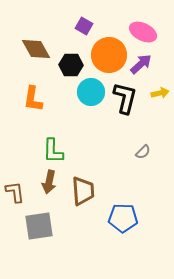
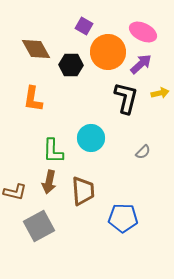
orange circle: moved 1 px left, 3 px up
cyan circle: moved 46 px down
black L-shape: moved 1 px right
brown L-shape: rotated 110 degrees clockwise
gray square: rotated 20 degrees counterclockwise
